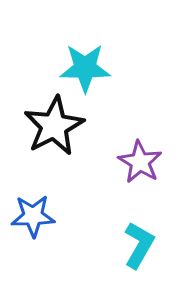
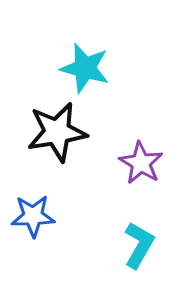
cyan star: rotated 15 degrees clockwise
black star: moved 3 px right, 6 px down; rotated 18 degrees clockwise
purple star: moved 1 px right, 1 px down
